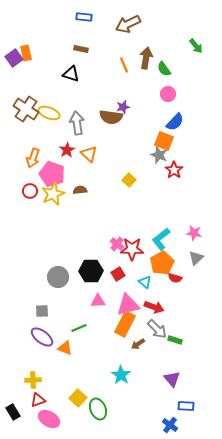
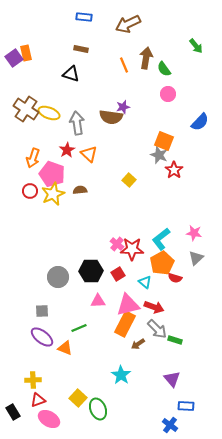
blue semicircle at (175, 122): moved 25 px right
